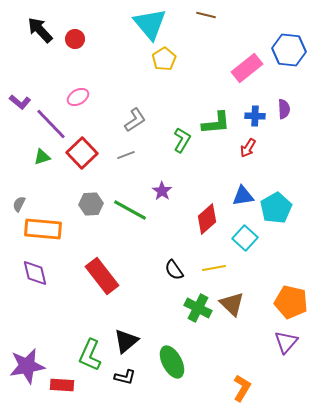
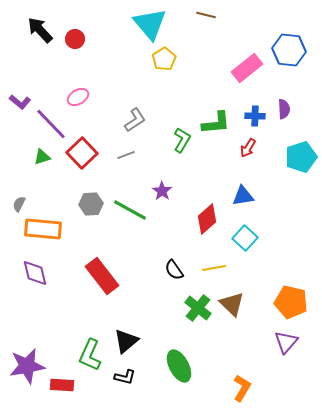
cyan pentagon at (276, 208): moved 25 px right, 51 px up; rotated 12 degrees clockwise
green cross at (198, 308): rotated 12 degrees clockwise
green ellipse at (172, 362): moved 7 px right, 4 px down
